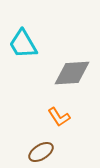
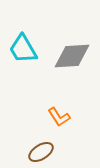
cyan trapezoid: moved 5 px down
gray diamond: moved 17 px up
